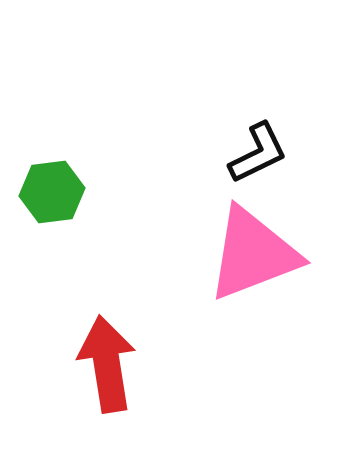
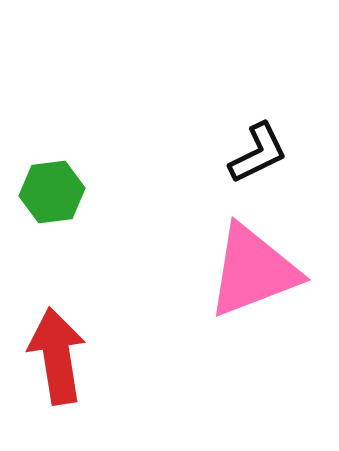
pink triangle: moved 17 px down
red arrow: moved 50 px left, 8 px up
